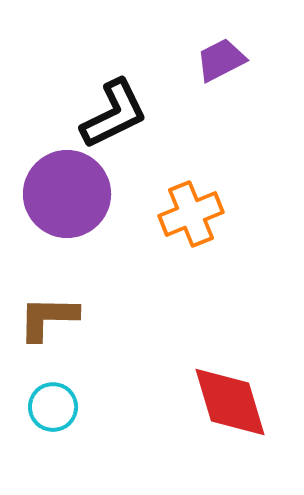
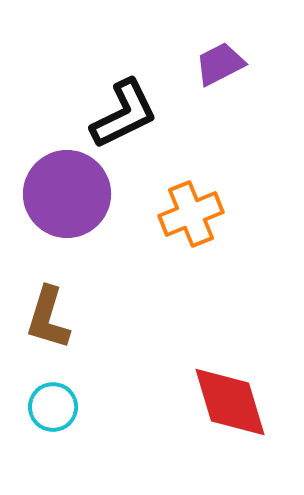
purple trapezoid: moved 1 px left, 4 px down
black L-shape: moved 10 px right
brown L-shape: rotated 74 degrees counterclockwise
